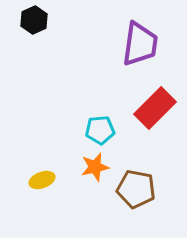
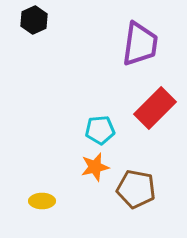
yellow ellipse: moved 21 px down; rotated 20 degrees clockwise
